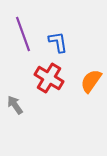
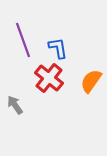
purple line: moved 6 px down
blue L-shape: moved 6 px down
red cross: rotated 8 degrees clockwise
